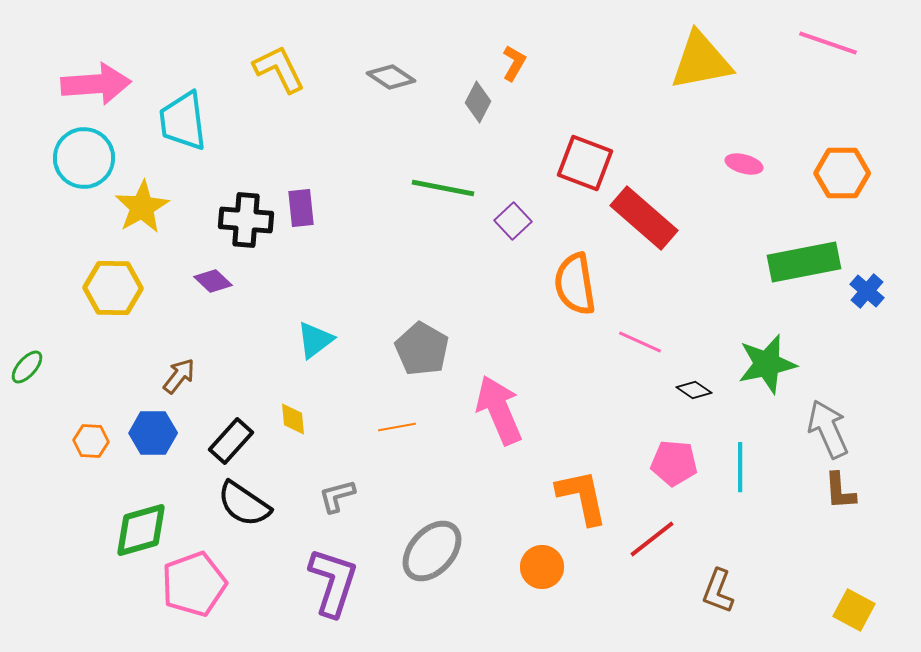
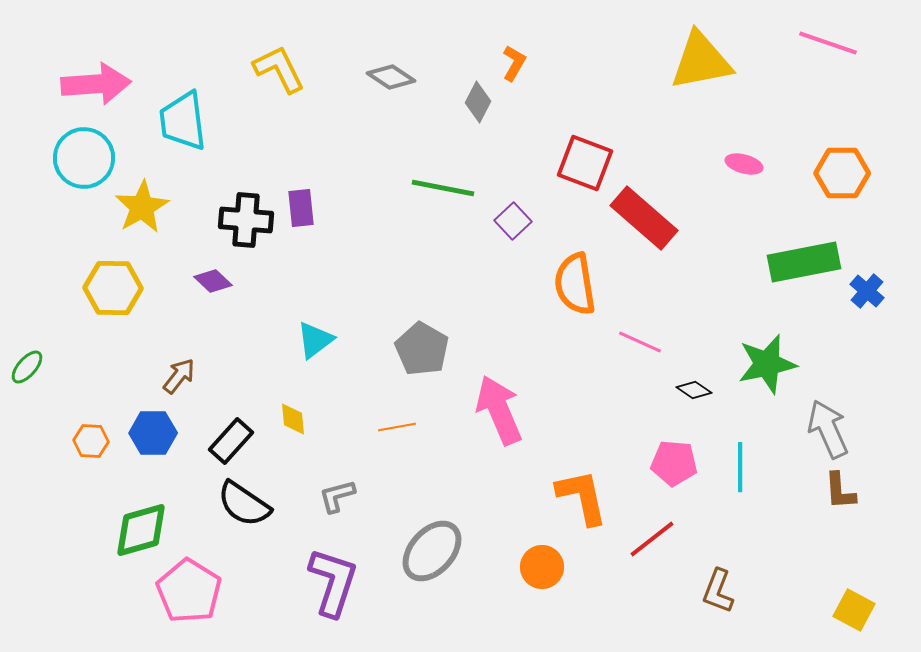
pink pentagon at (194, 584): moved 5 px left, 7 px down; rotated 20 degrees counterclockwise
